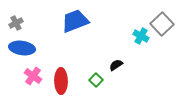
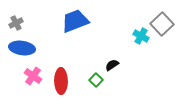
black semicircle: moved 4 px left
